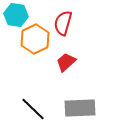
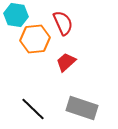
red semicircle: rotated 140 degrees clockwise
orange hexagon: rotated 20 degrees clockwise
gray rectangle: moved 2 px right; rotated 20 degrees clockwise
